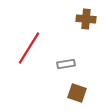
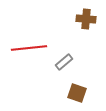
red line: rotated 52 degrees clockwise
gray rectangle: moved 2 px left, 2 px up; rotated 30 degrees counterclockwise
